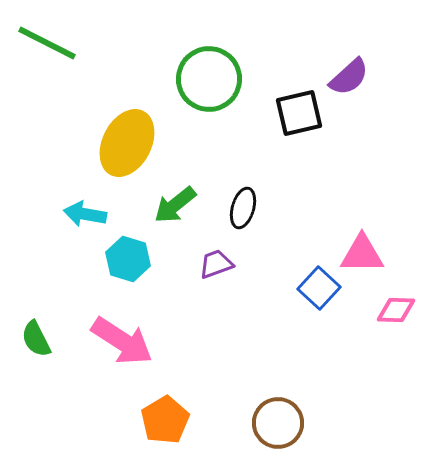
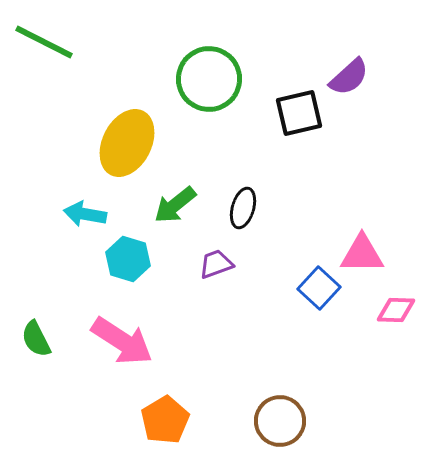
green line: moved 3 px left, 1 px up
brown circle: moved 2 px right, 2 px up
